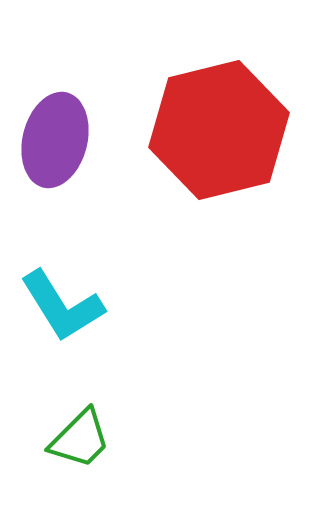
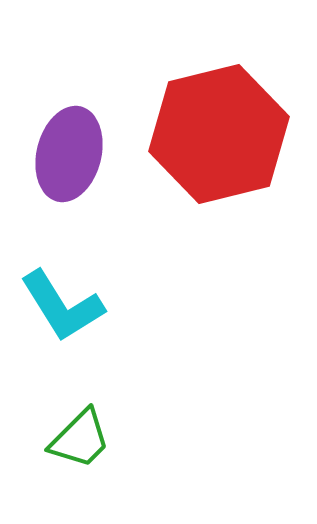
red hexagon: moved 4 px down
purple ellipse: moved 14 px right, 14 px down
